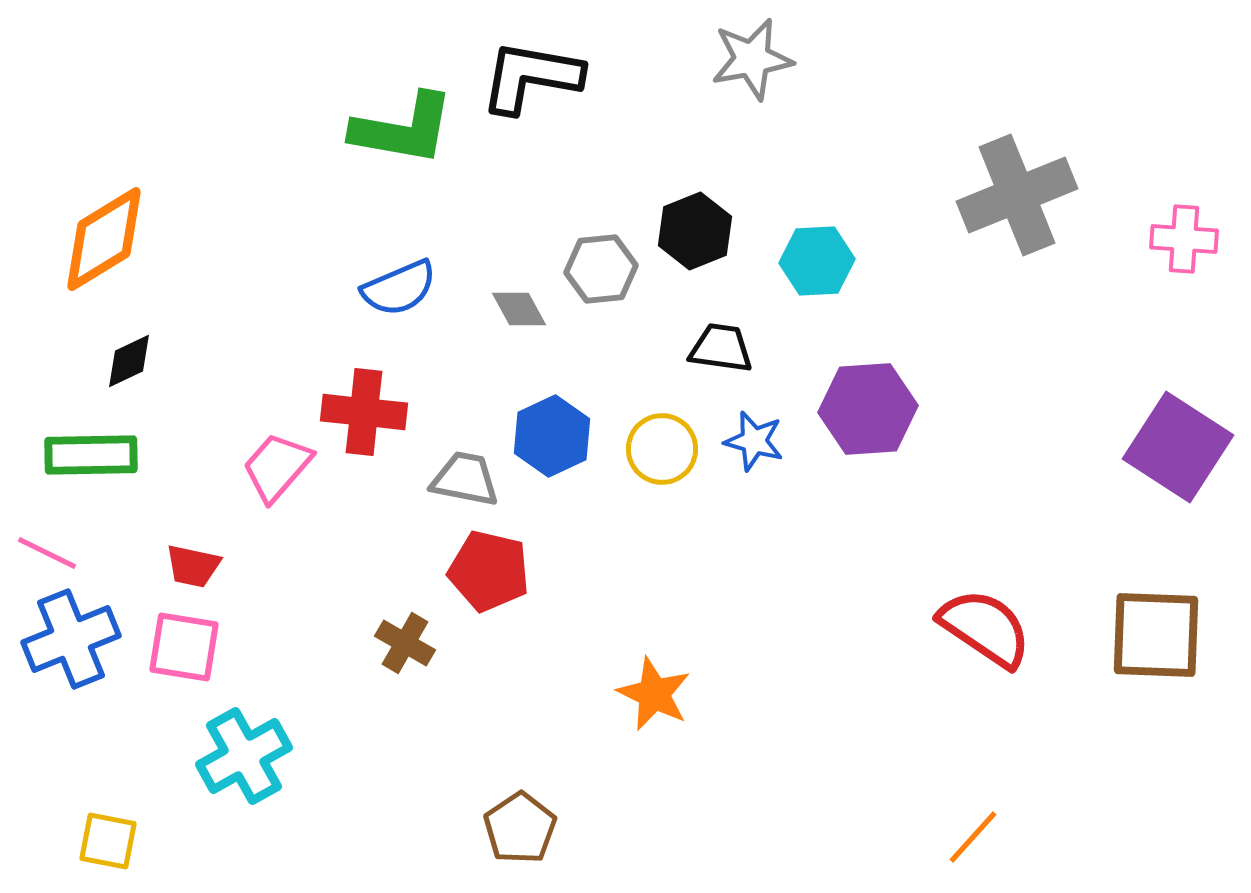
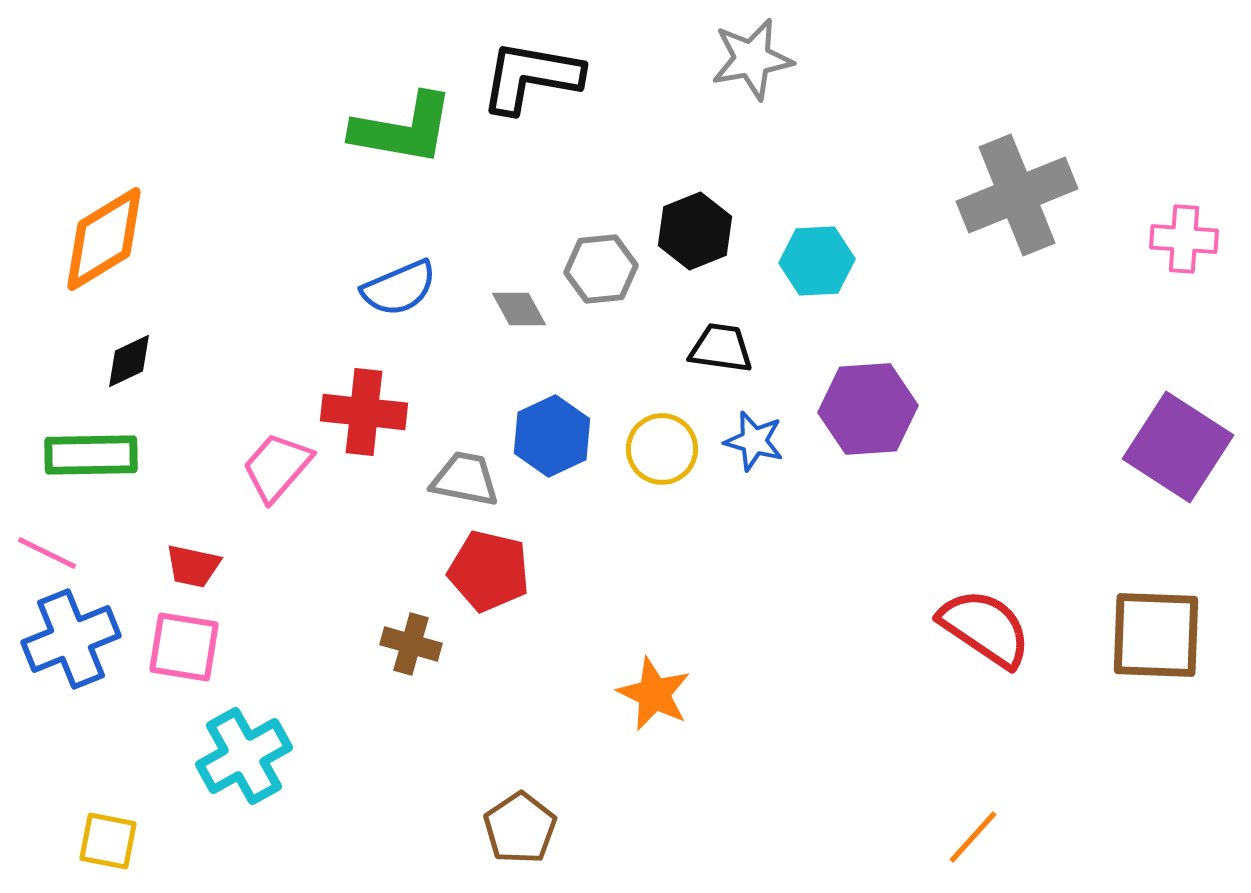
brown cross: moved 6 px right, 1 px down; rotated 14 degrees counterclockwise
